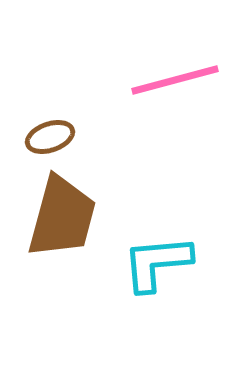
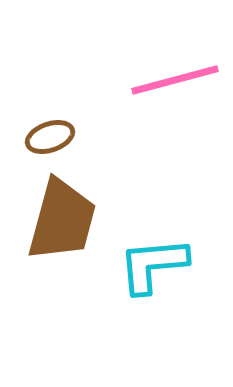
brown trapezoid: moved 3 px down
cyan L-shape: moved 4 px left, 2 px down
